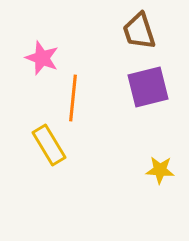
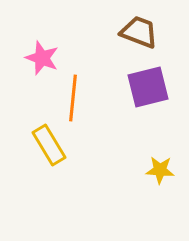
brown trapezoid: moved 1 px down; rotated 129 degrees clockwise
